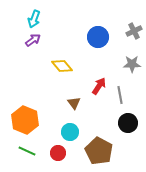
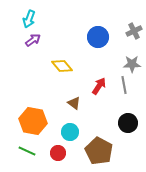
cyan arrow: moved 5 px left
gray line: moved 4 px right, 10 px up
brown triangle: rotated 16 degrees counterclockwise
orange hexagon: moved 8 px right, 1 px down; rotated 12 degrees counterclockwise
